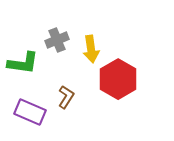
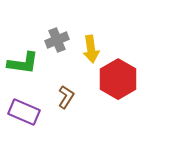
purple rectangle: moved 6 px left
